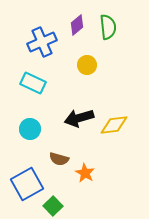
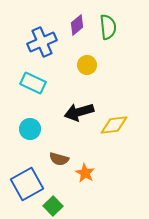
black arrow: moved 6 px up
